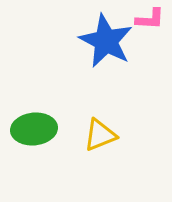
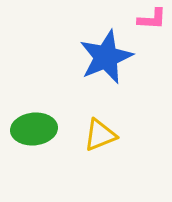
pink L-shape: moved 2 px right
blue star: moved 16 px down; rotated 22 degrees clockwise
